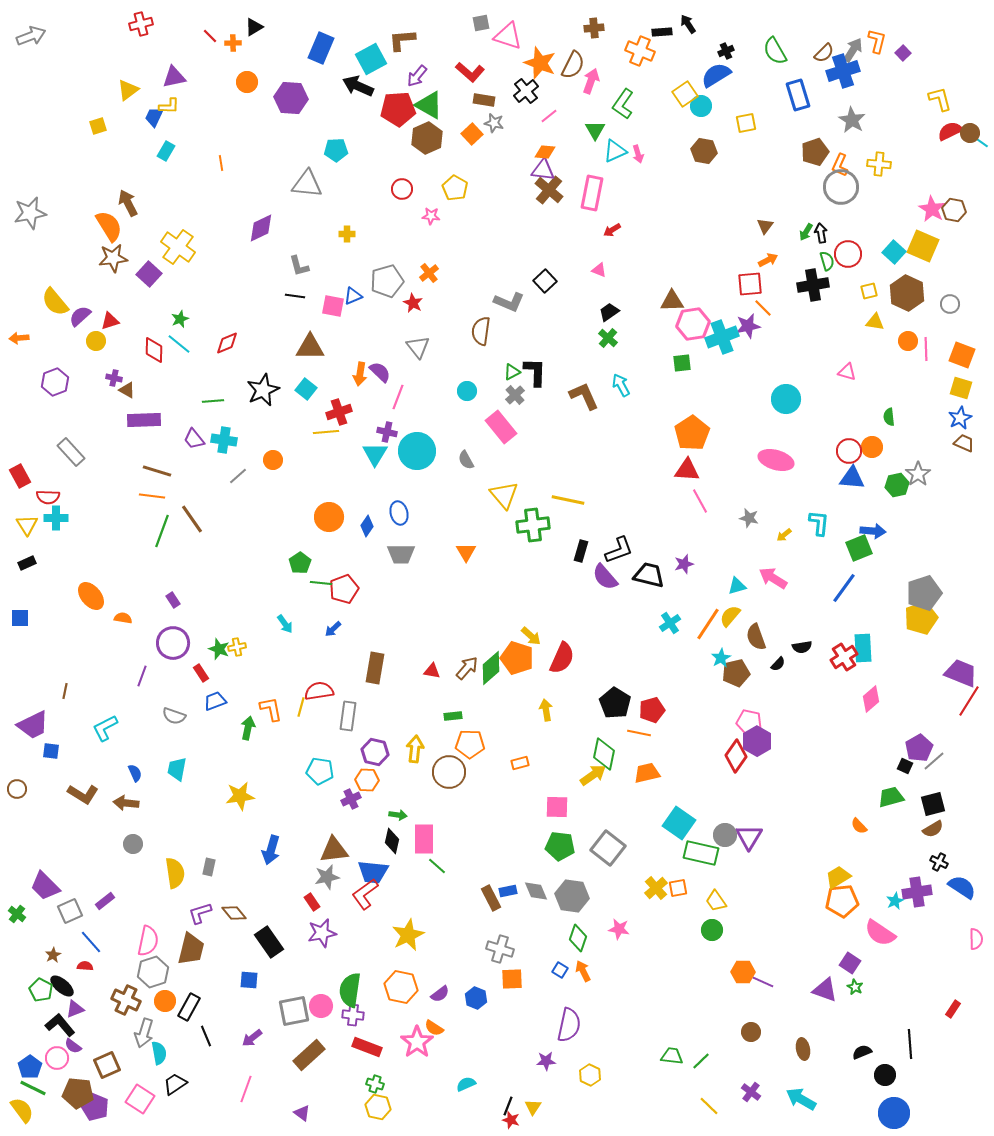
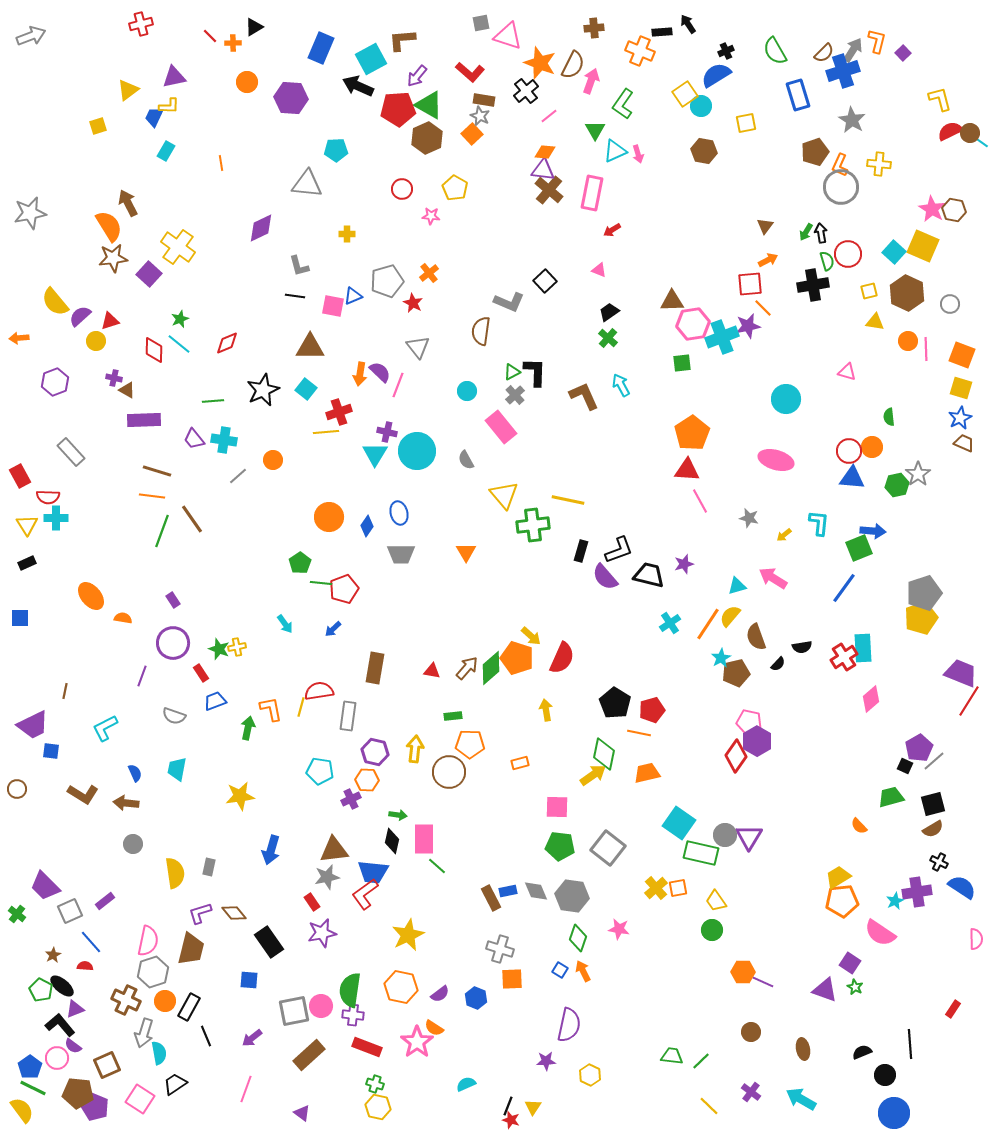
gray star at (494, 123): moved 14 px left, 7 px up; rotated 12 degrees clockwise
pink line at (398, 397): moved 12 px up
